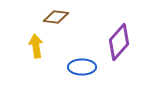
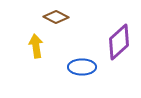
brown diamond: rotated 20 degrees clockwise
purple diamond: rotated 6 degrees clockwise
